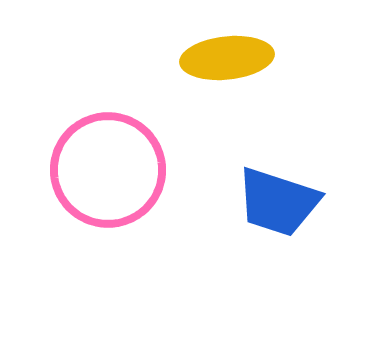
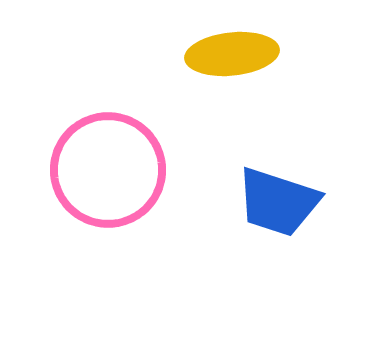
yellow ellipse: moved 5 px right, 4 px up
